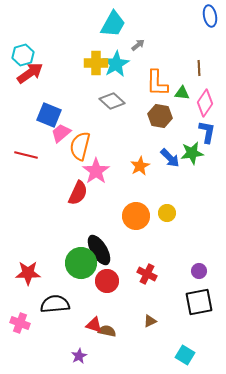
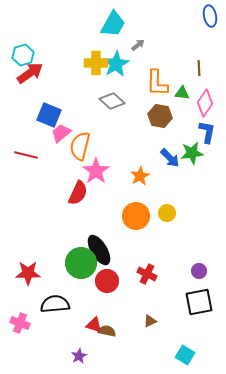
orange star: moved 10 px down
